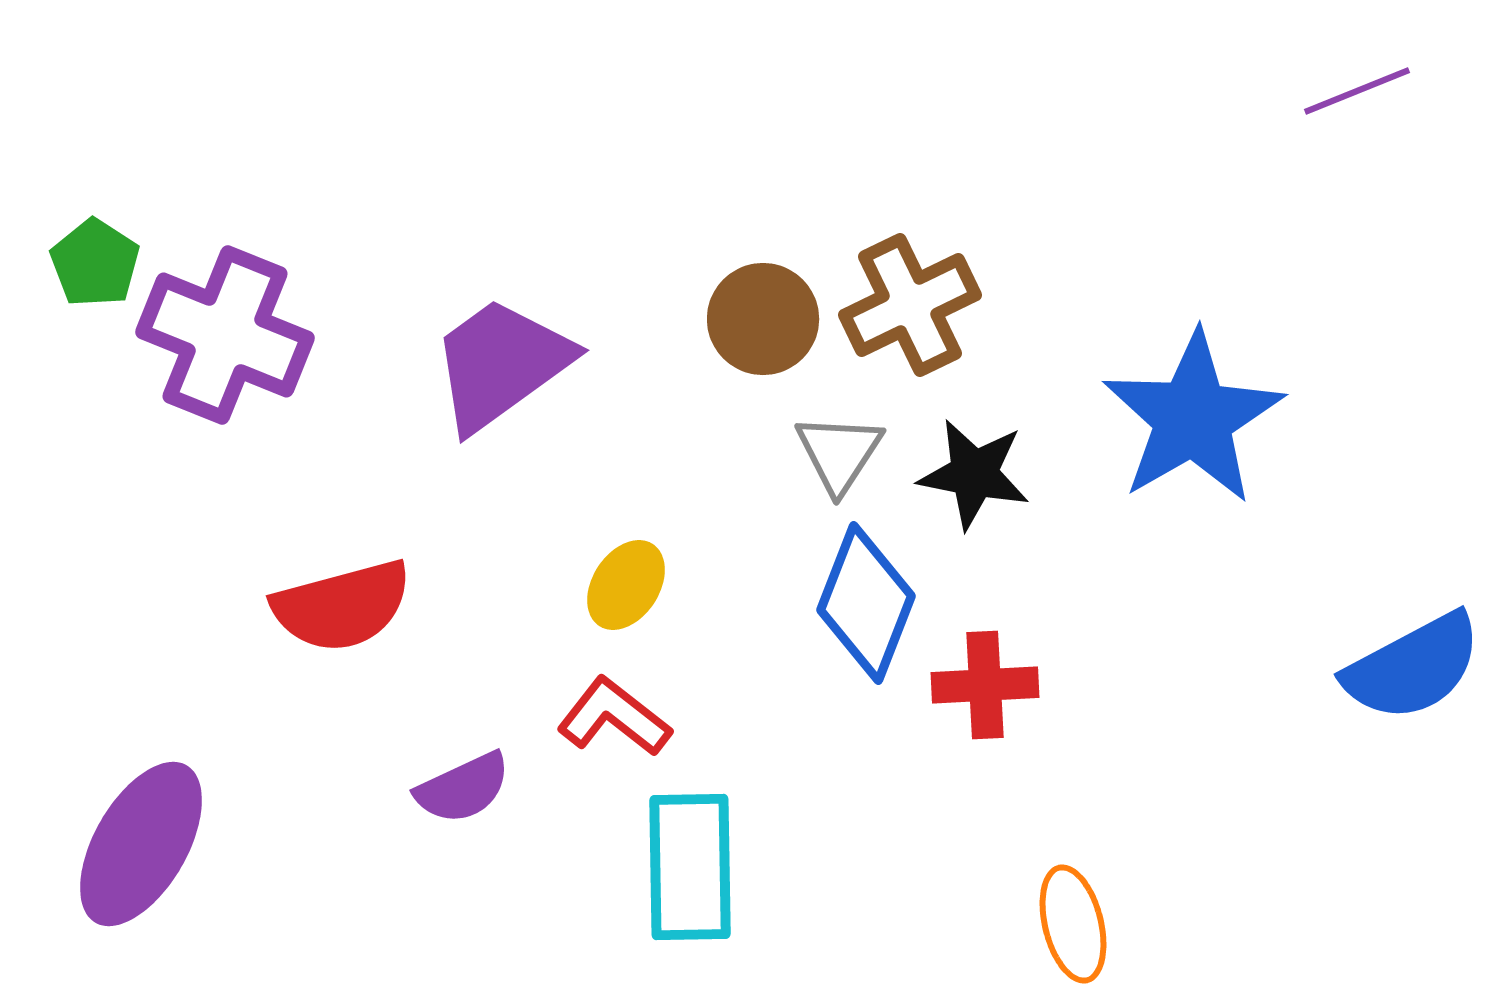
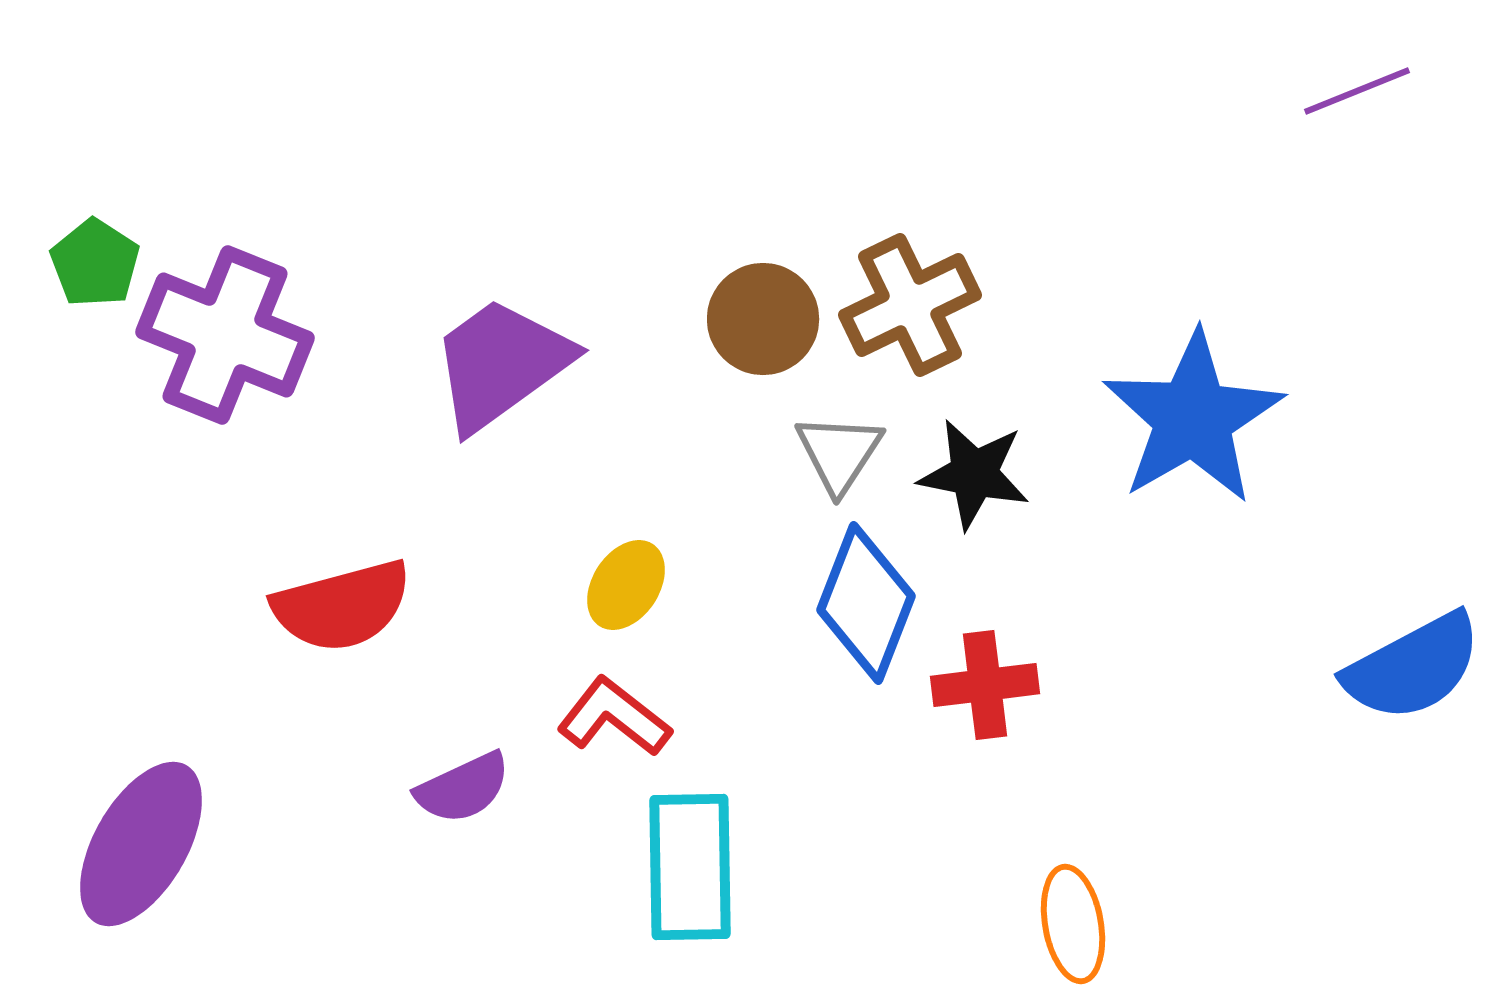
red cross: rotated 4 degrees counterclockwise
orange ellipse: rotated 4 degrees clockwise
